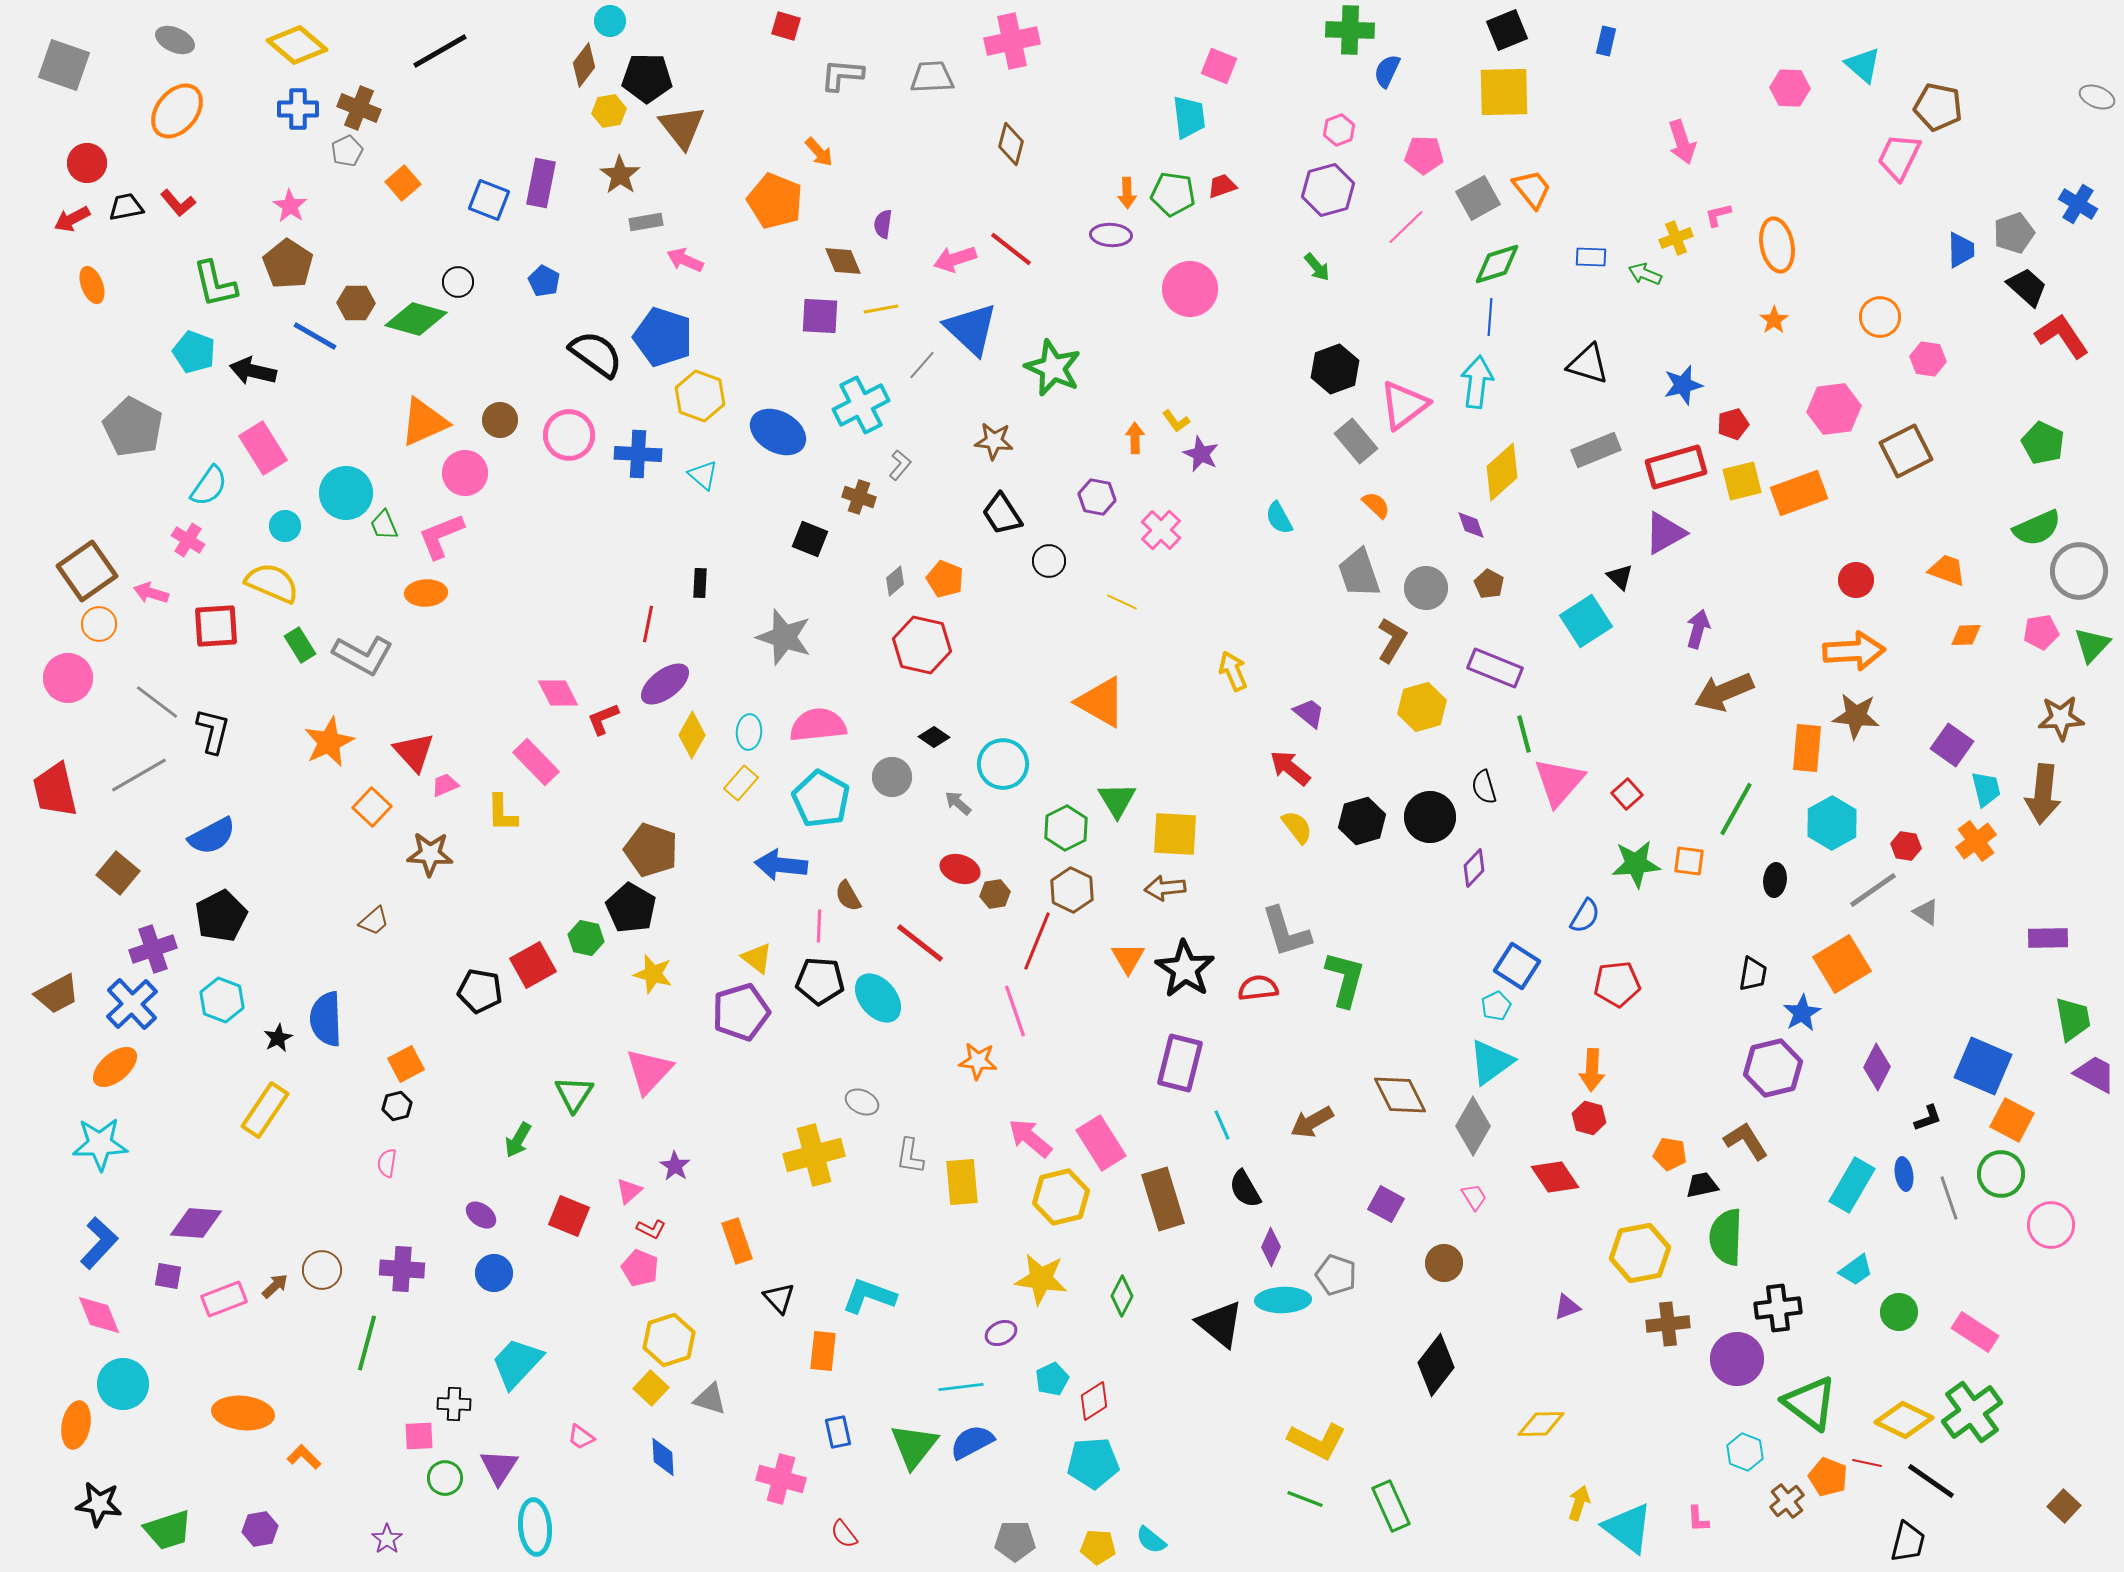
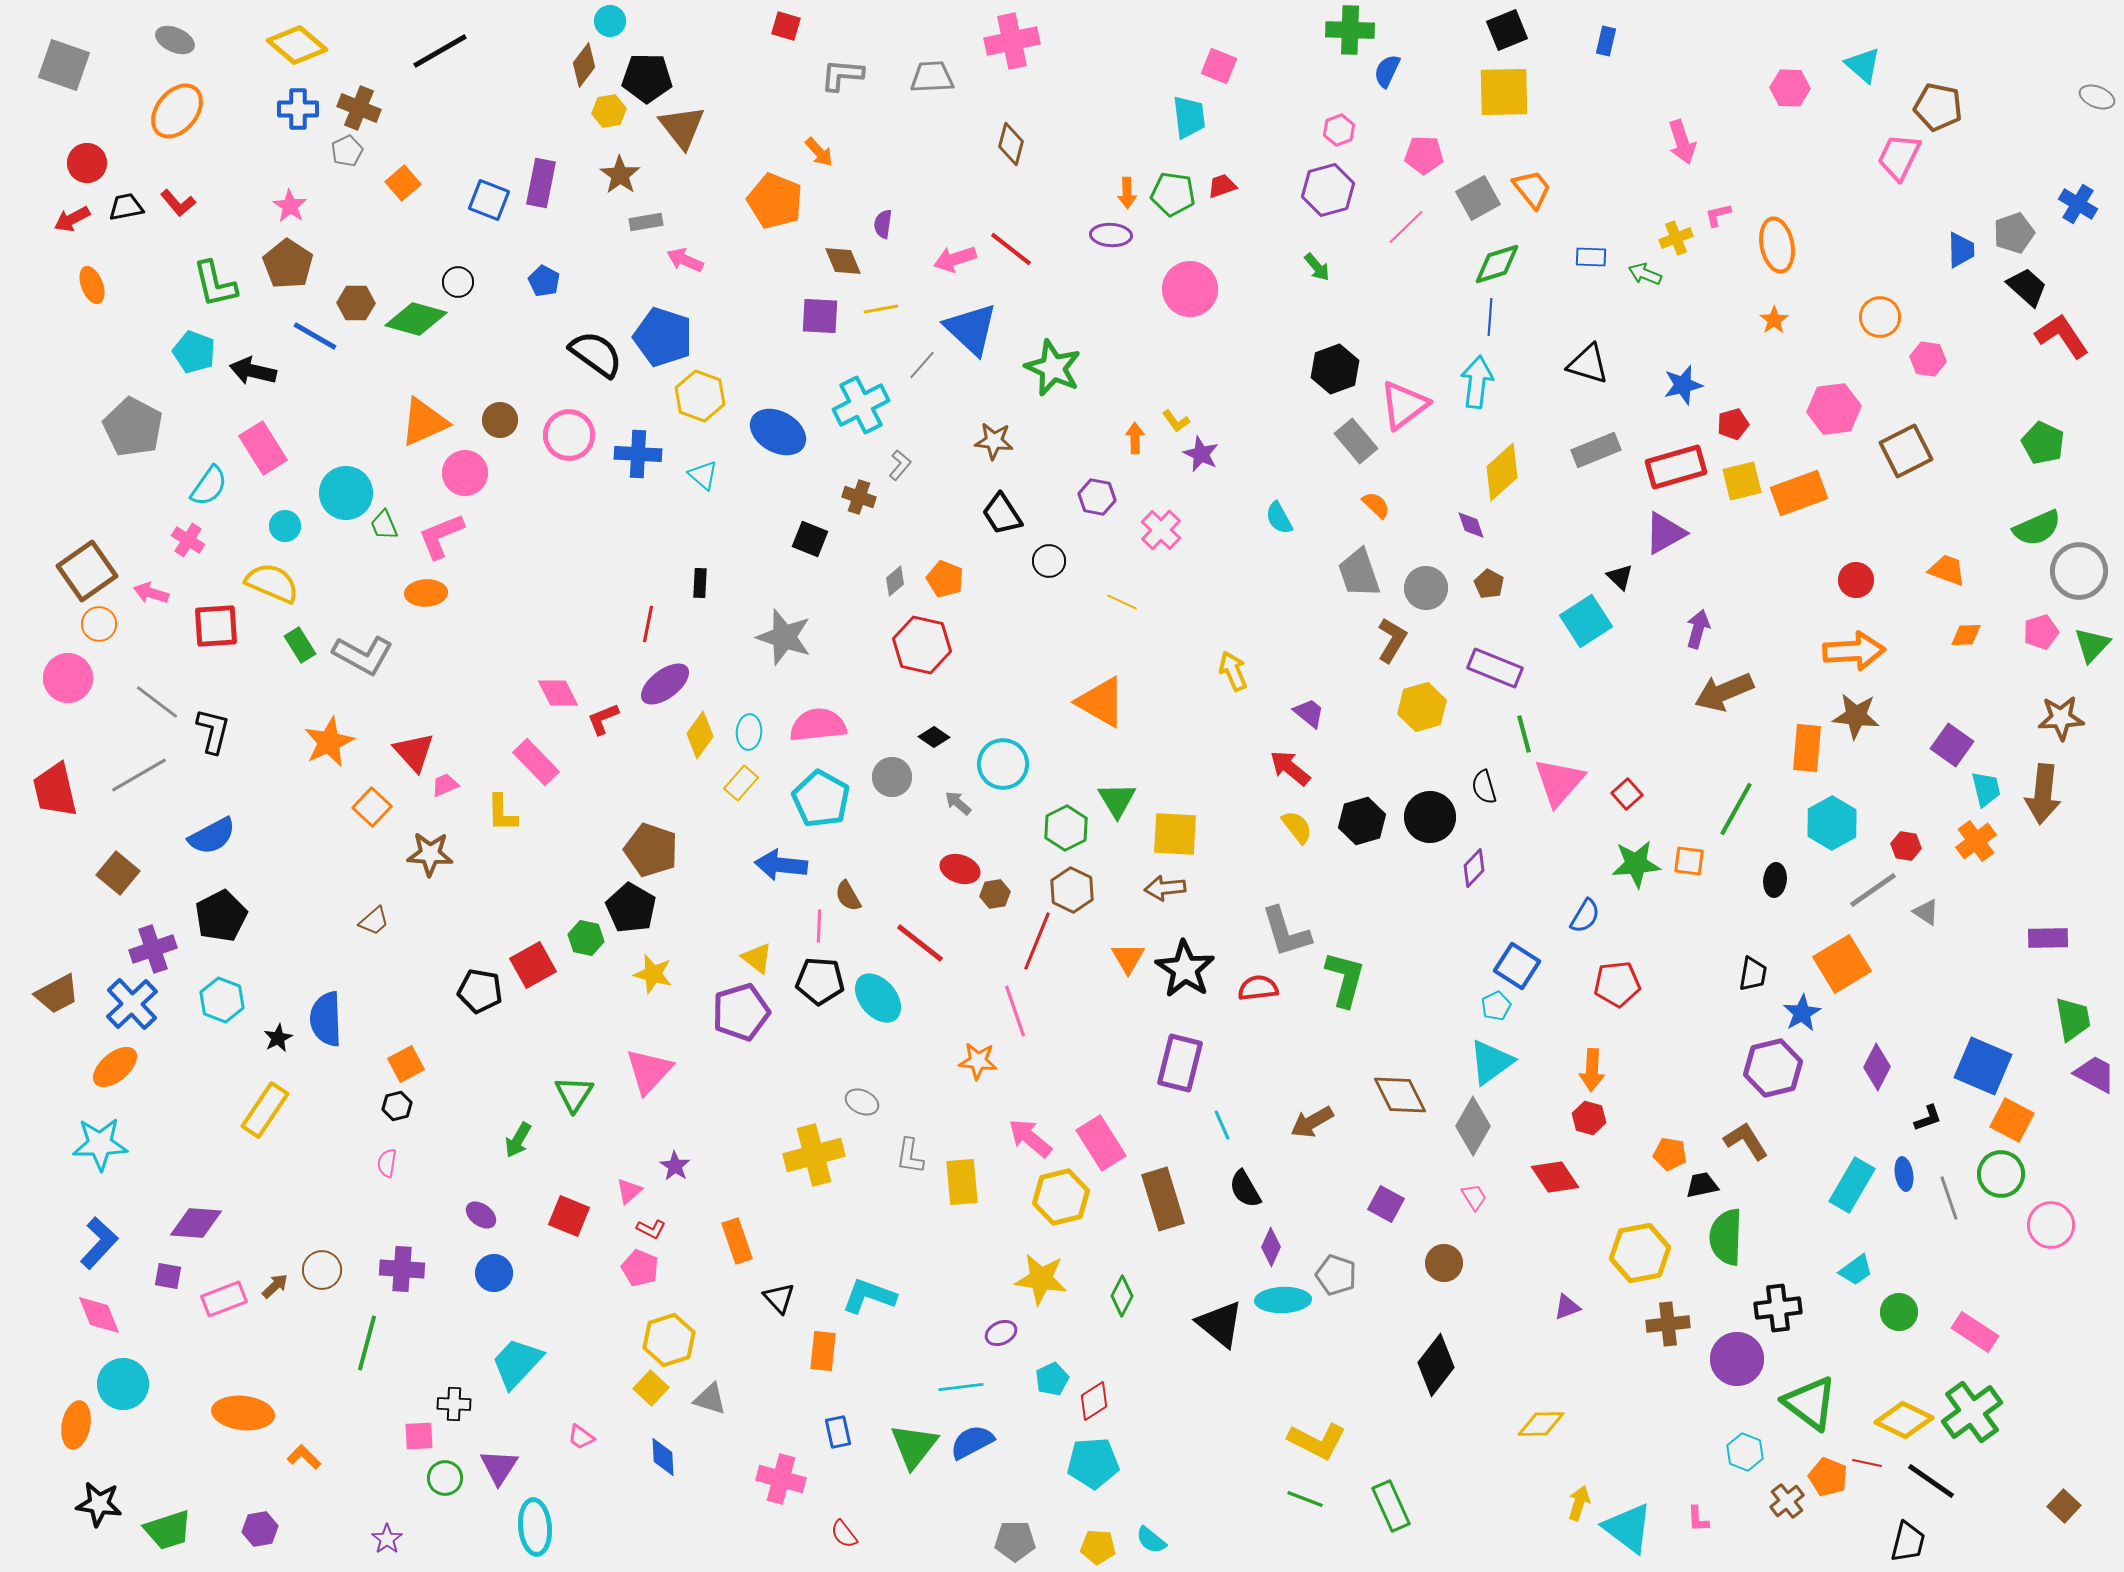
pink pentagon at (2041, 632): rotated 8 degrees counterclockwise
yellow diamond at (692, 735): moved 8 px right; rotated 6 degrees clockwise
